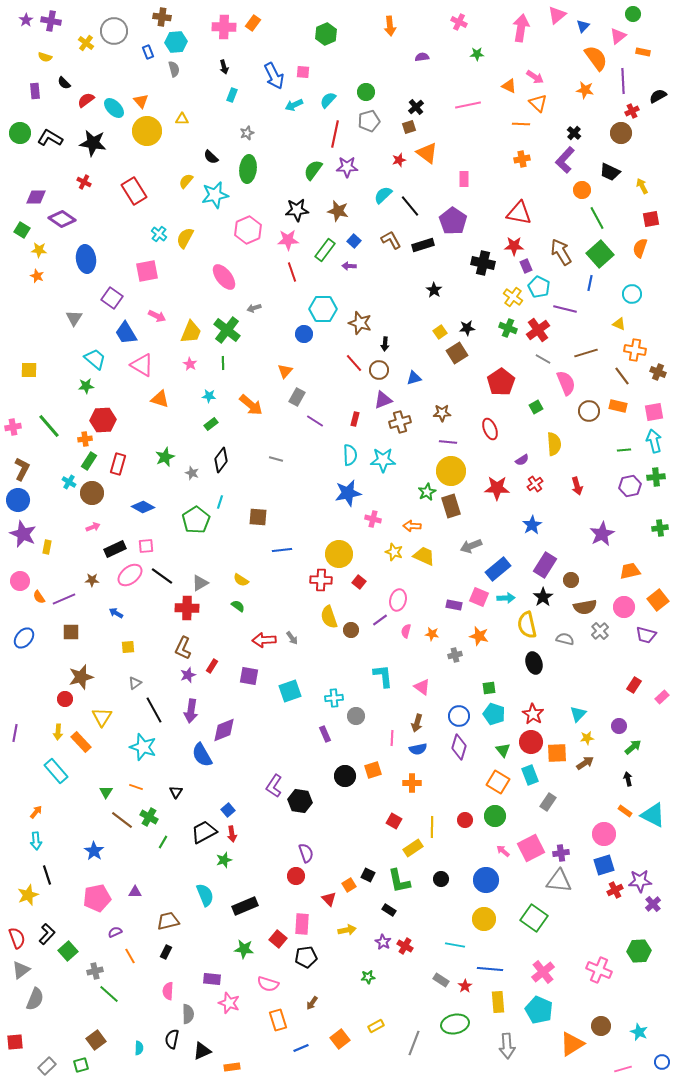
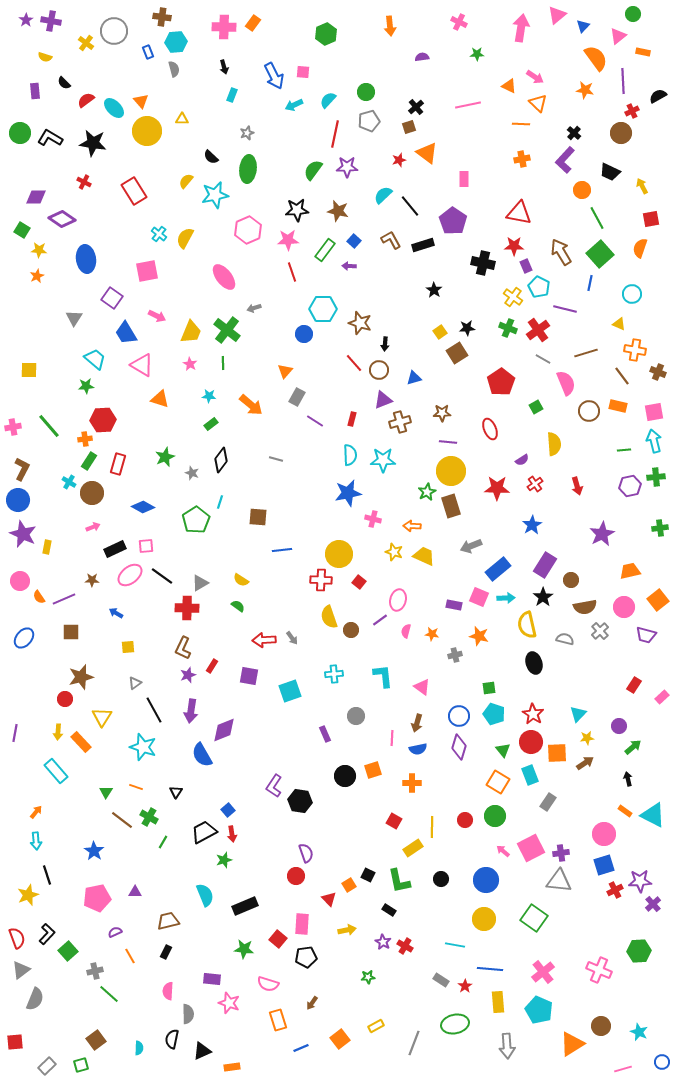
orange star at (37, 276): rotated 24 degrees clockwise
red rectangle at (355, 419): moved 3 px left
cyan cross at (334, 698): moved 24 px up
